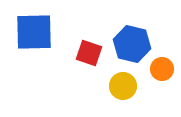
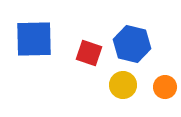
blue square: moved 7 px down
orange circle: moved 3 px right, 18 px down
yellow circle: moved 1 px up
